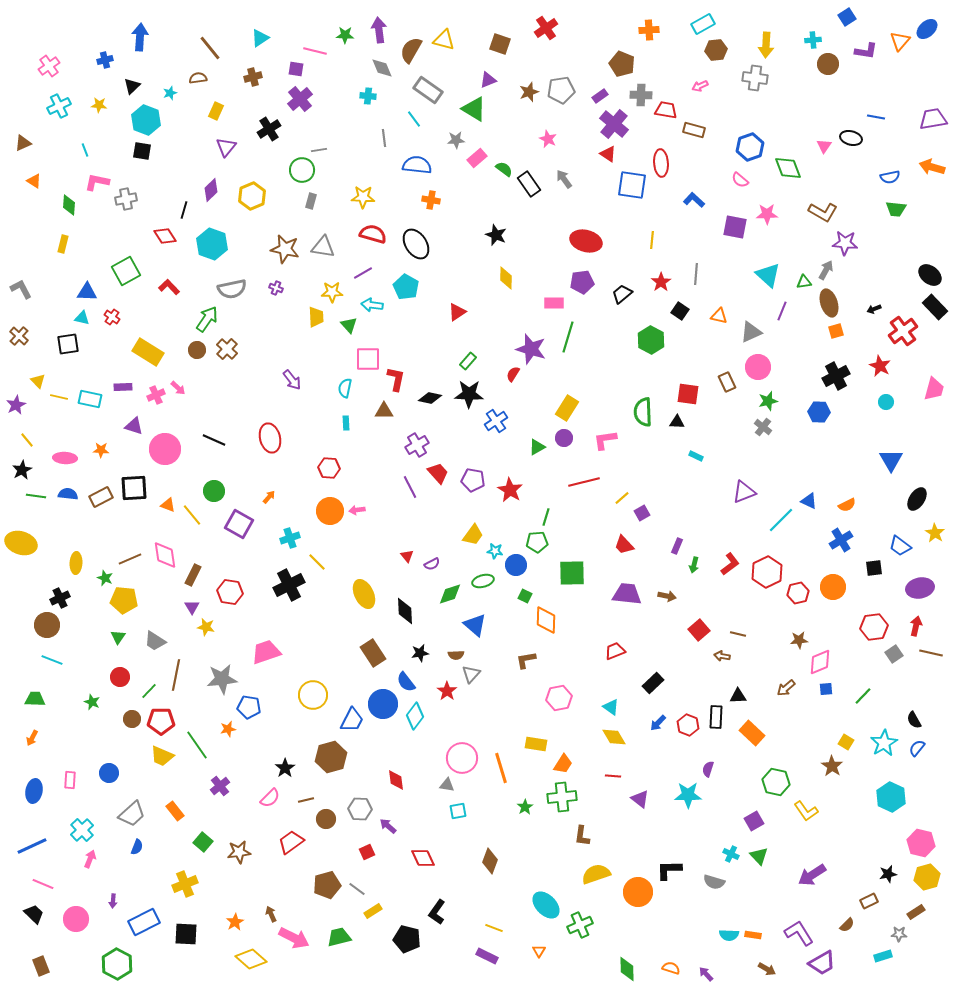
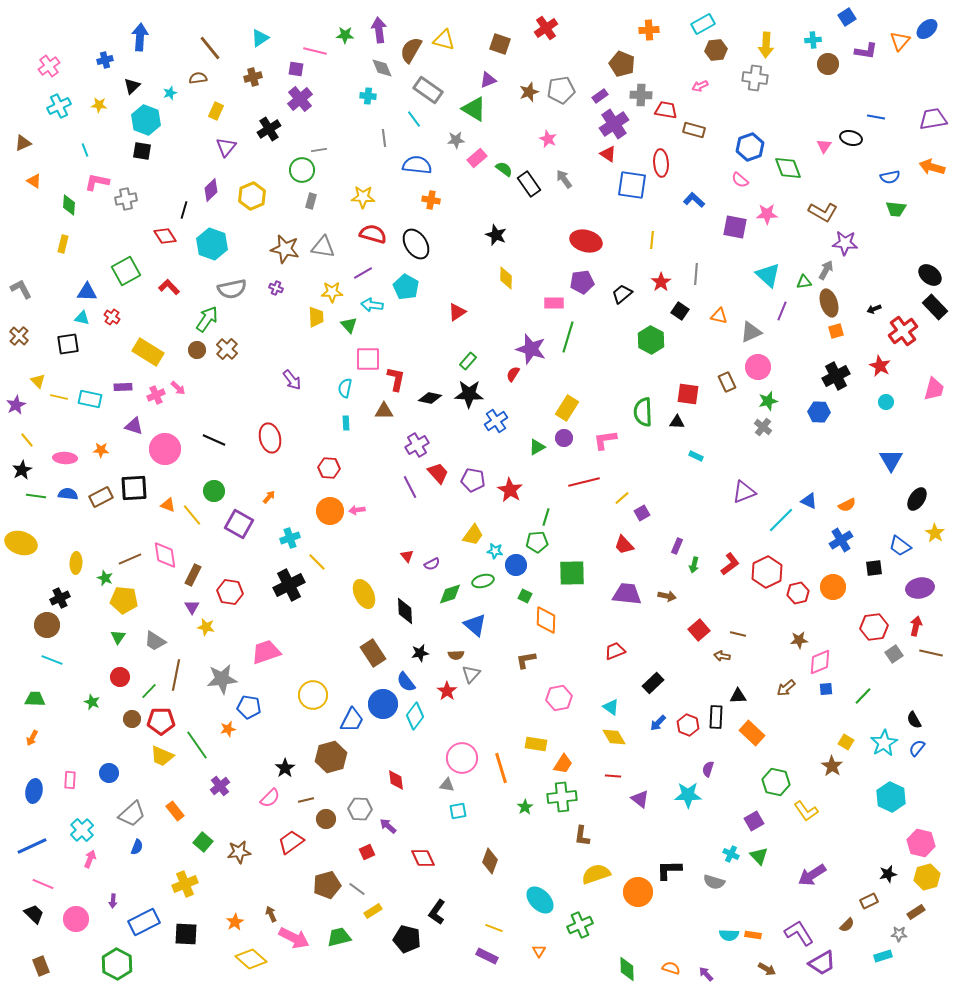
purple cross at (614, 124): rotated 16 degrees clockwise
cyan ellipse at (546, 905): moved 6 px left, 5 px up
